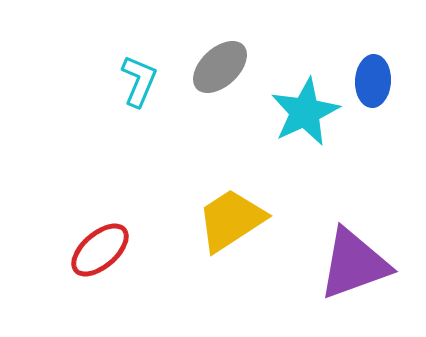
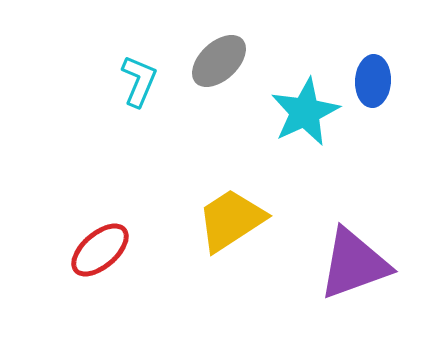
gray ellipse: moved 1 px left, 6 px up
